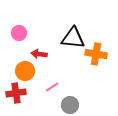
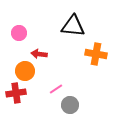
black triangle: moved 12 px up
pink line: moved 4 px right, 2 px down
